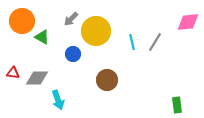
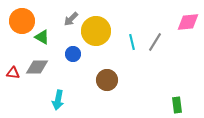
gray diamond: moved 11 px up
cyan arrow: rotated 30 degrees clockwise
